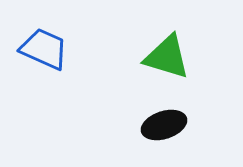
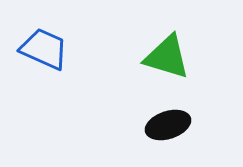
black ellipse: moved 4 px right
